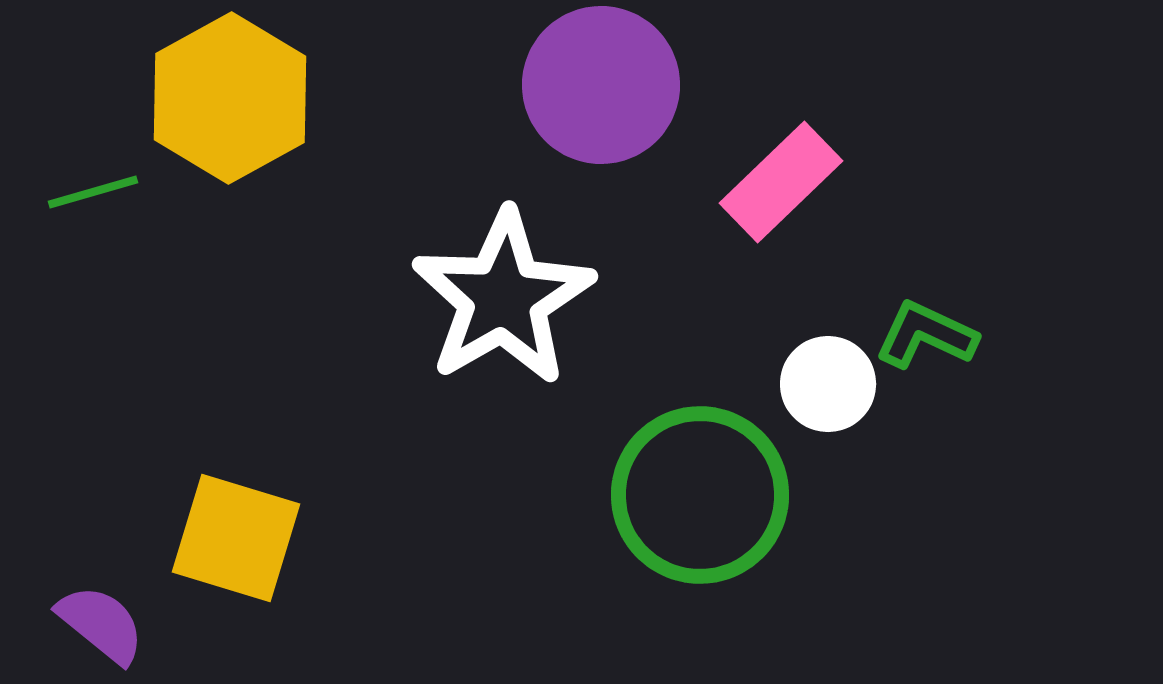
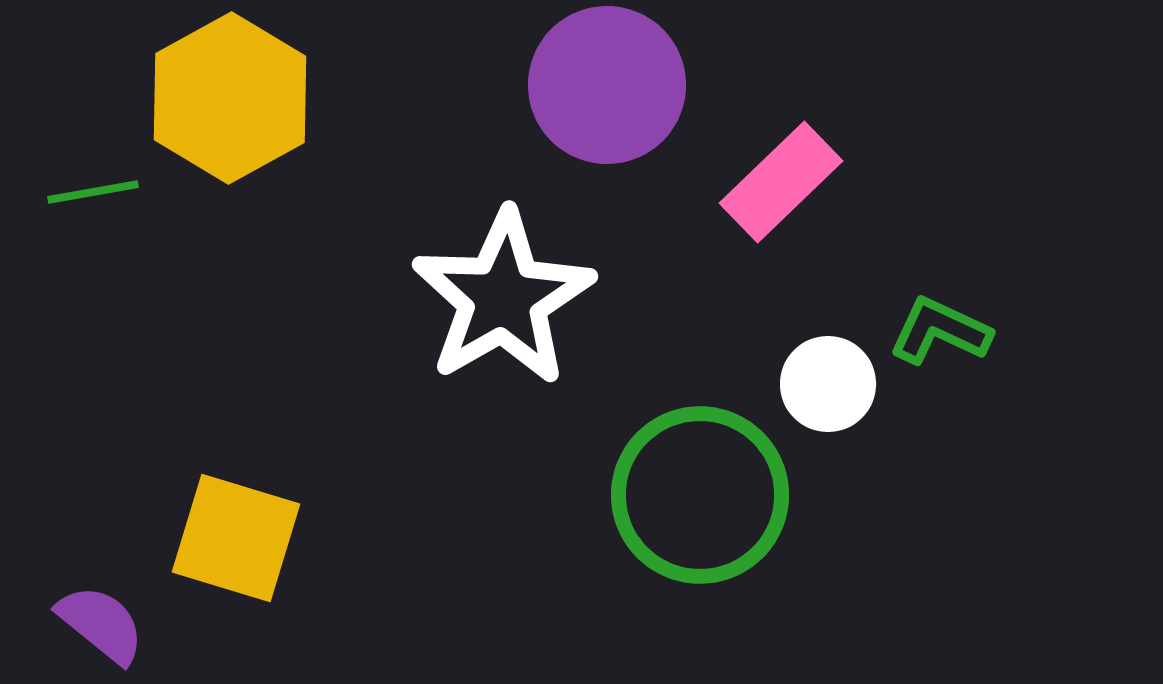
purple circle: moved 6 px right
green line: rotated 6 degrees clockwise
green L-shape: moved 14 px right, 4 px up
